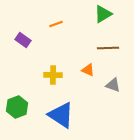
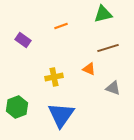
green triangle: rotated 18 degrees clockwise
orange line: moved 5 px right, 2 px down
brown line: rotated 15 degrees counterclockwise
orange triangle: moved 1 px right, 1 px up
yellow cross: moved 1 px right, 2 px down; rotated 12 degrees counterclockwise
gray triangle: moved 3 px down
blue triangle: rotated 32 degrees clockwise
